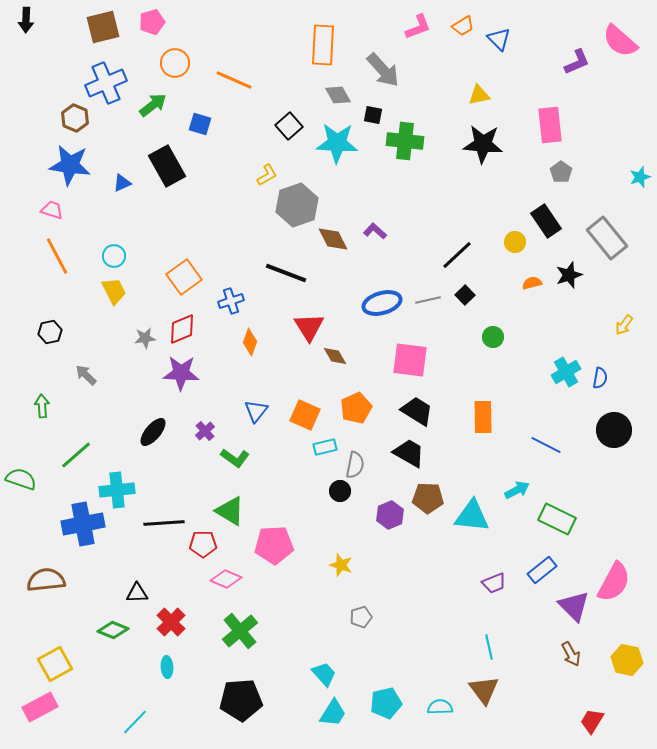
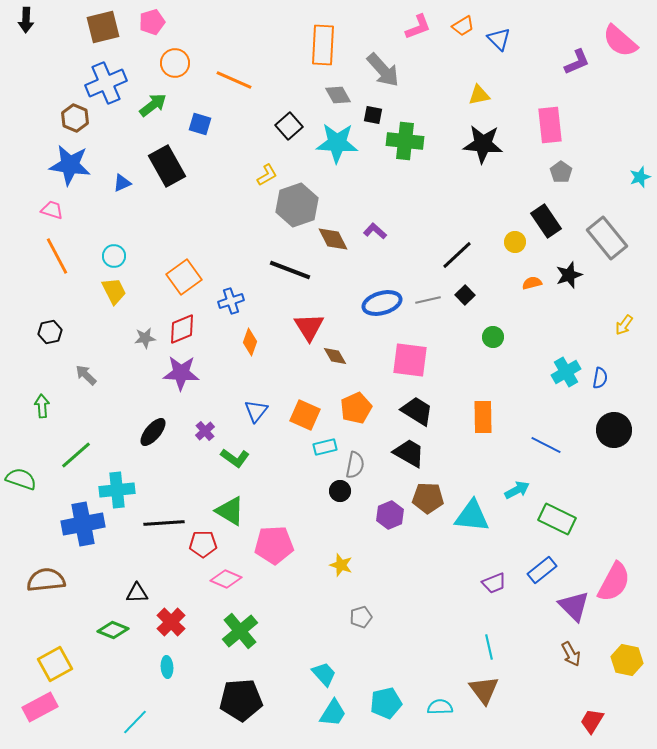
black line at (286, 273): moved 4 px right, 3 px up
